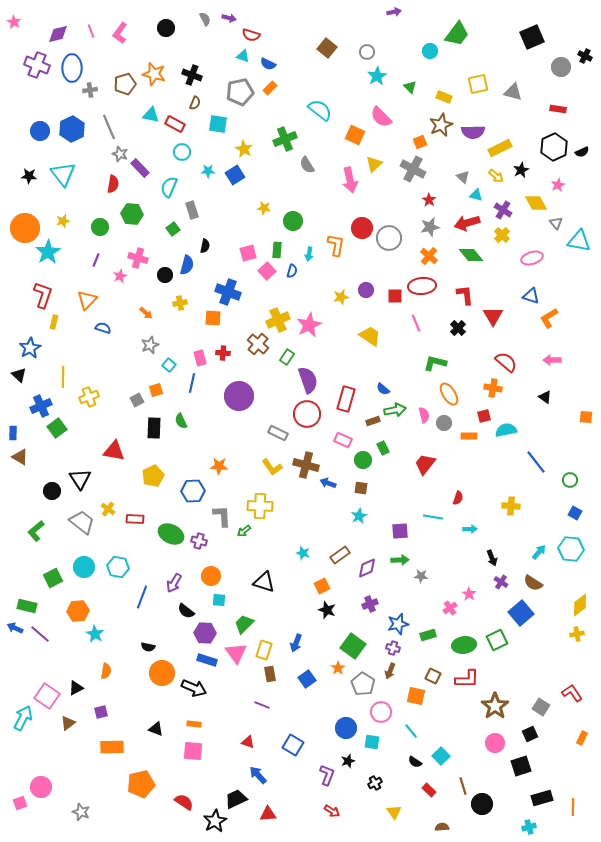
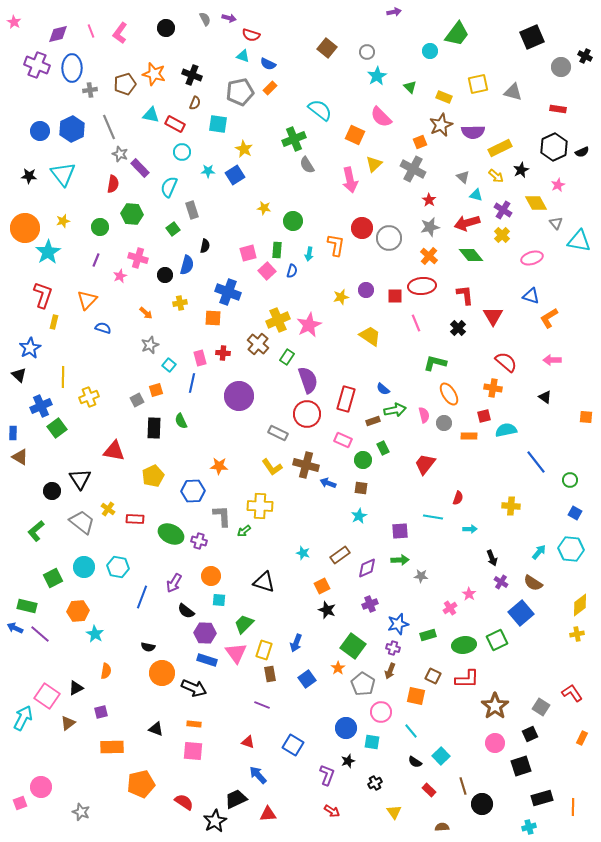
green cross at (285, 139): moved 9 px right
